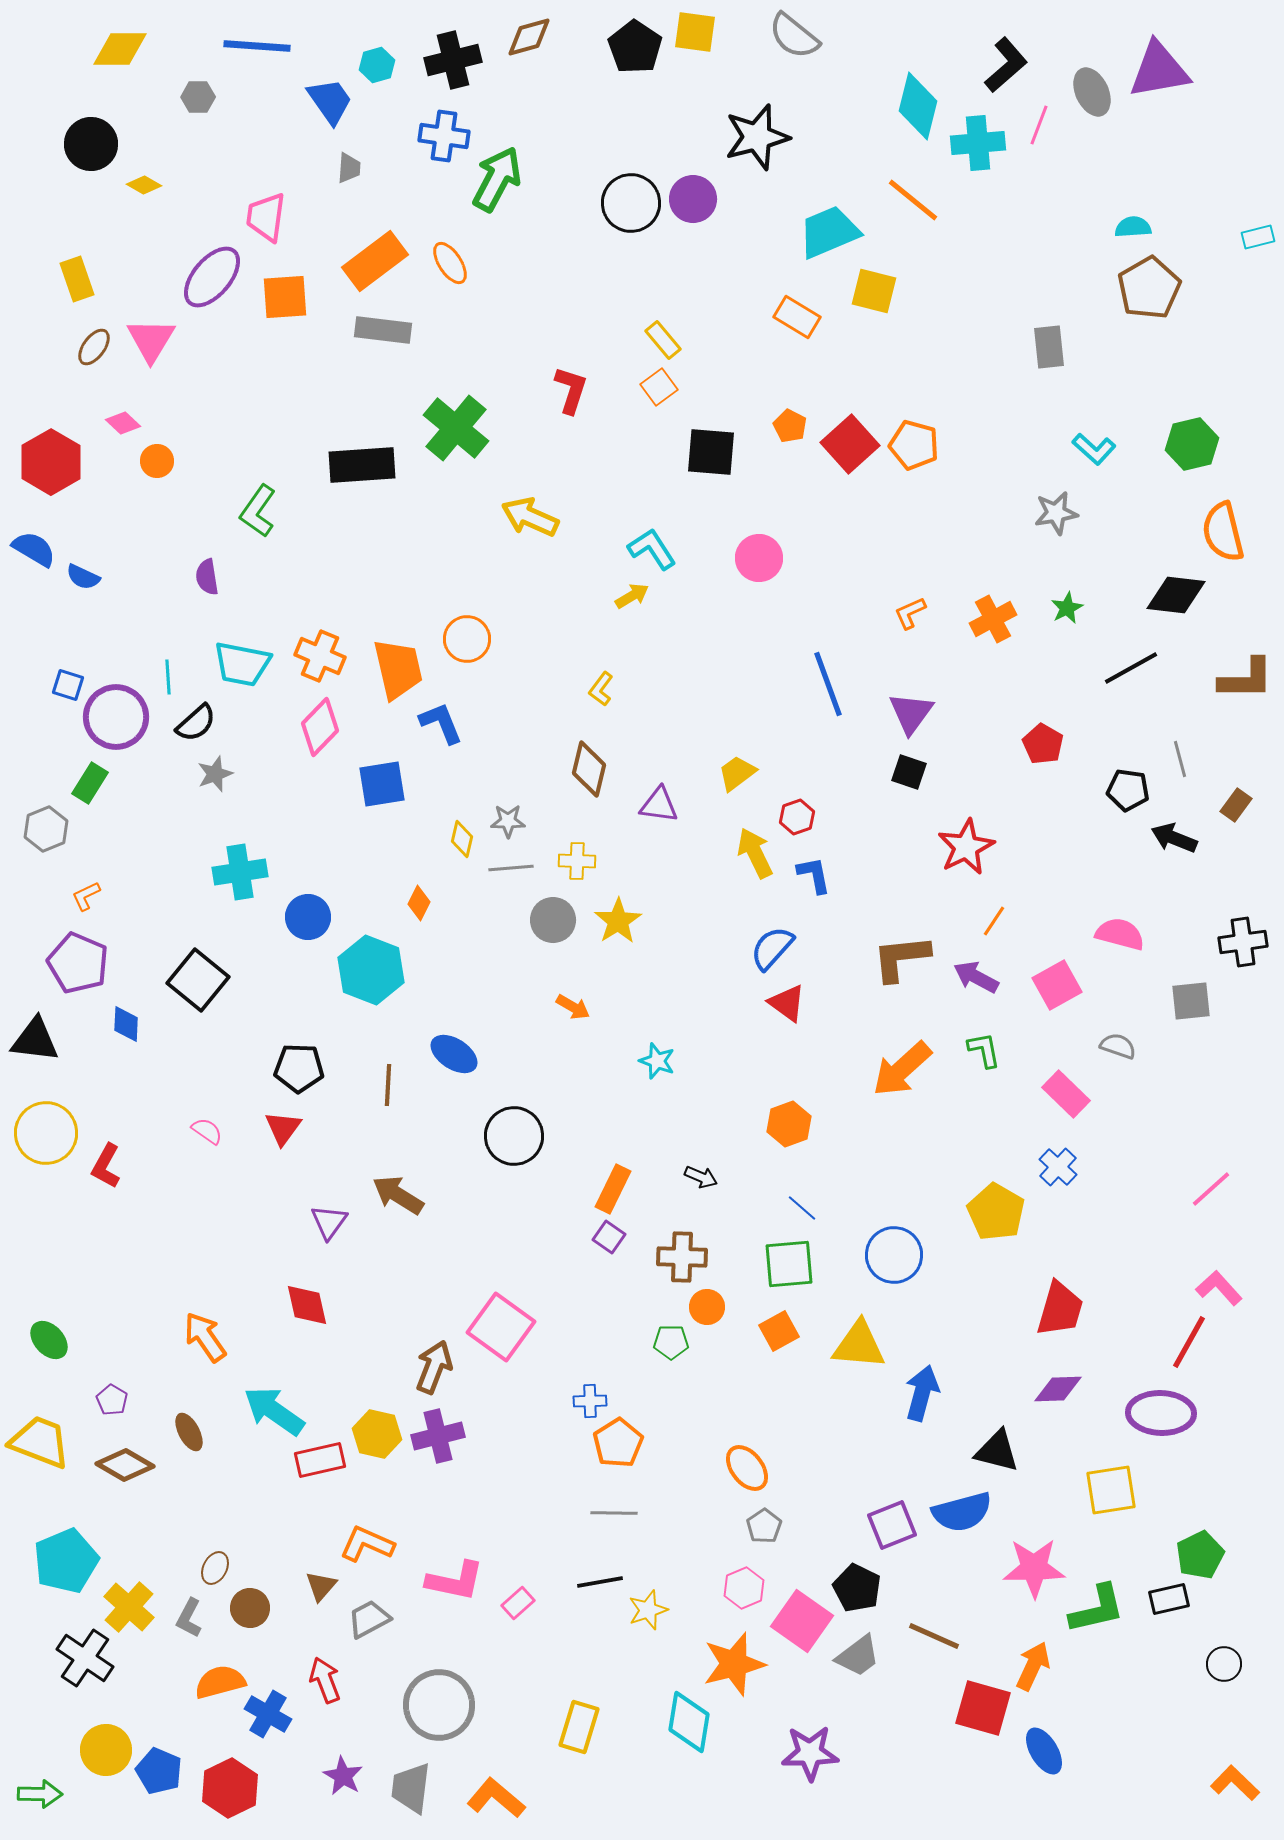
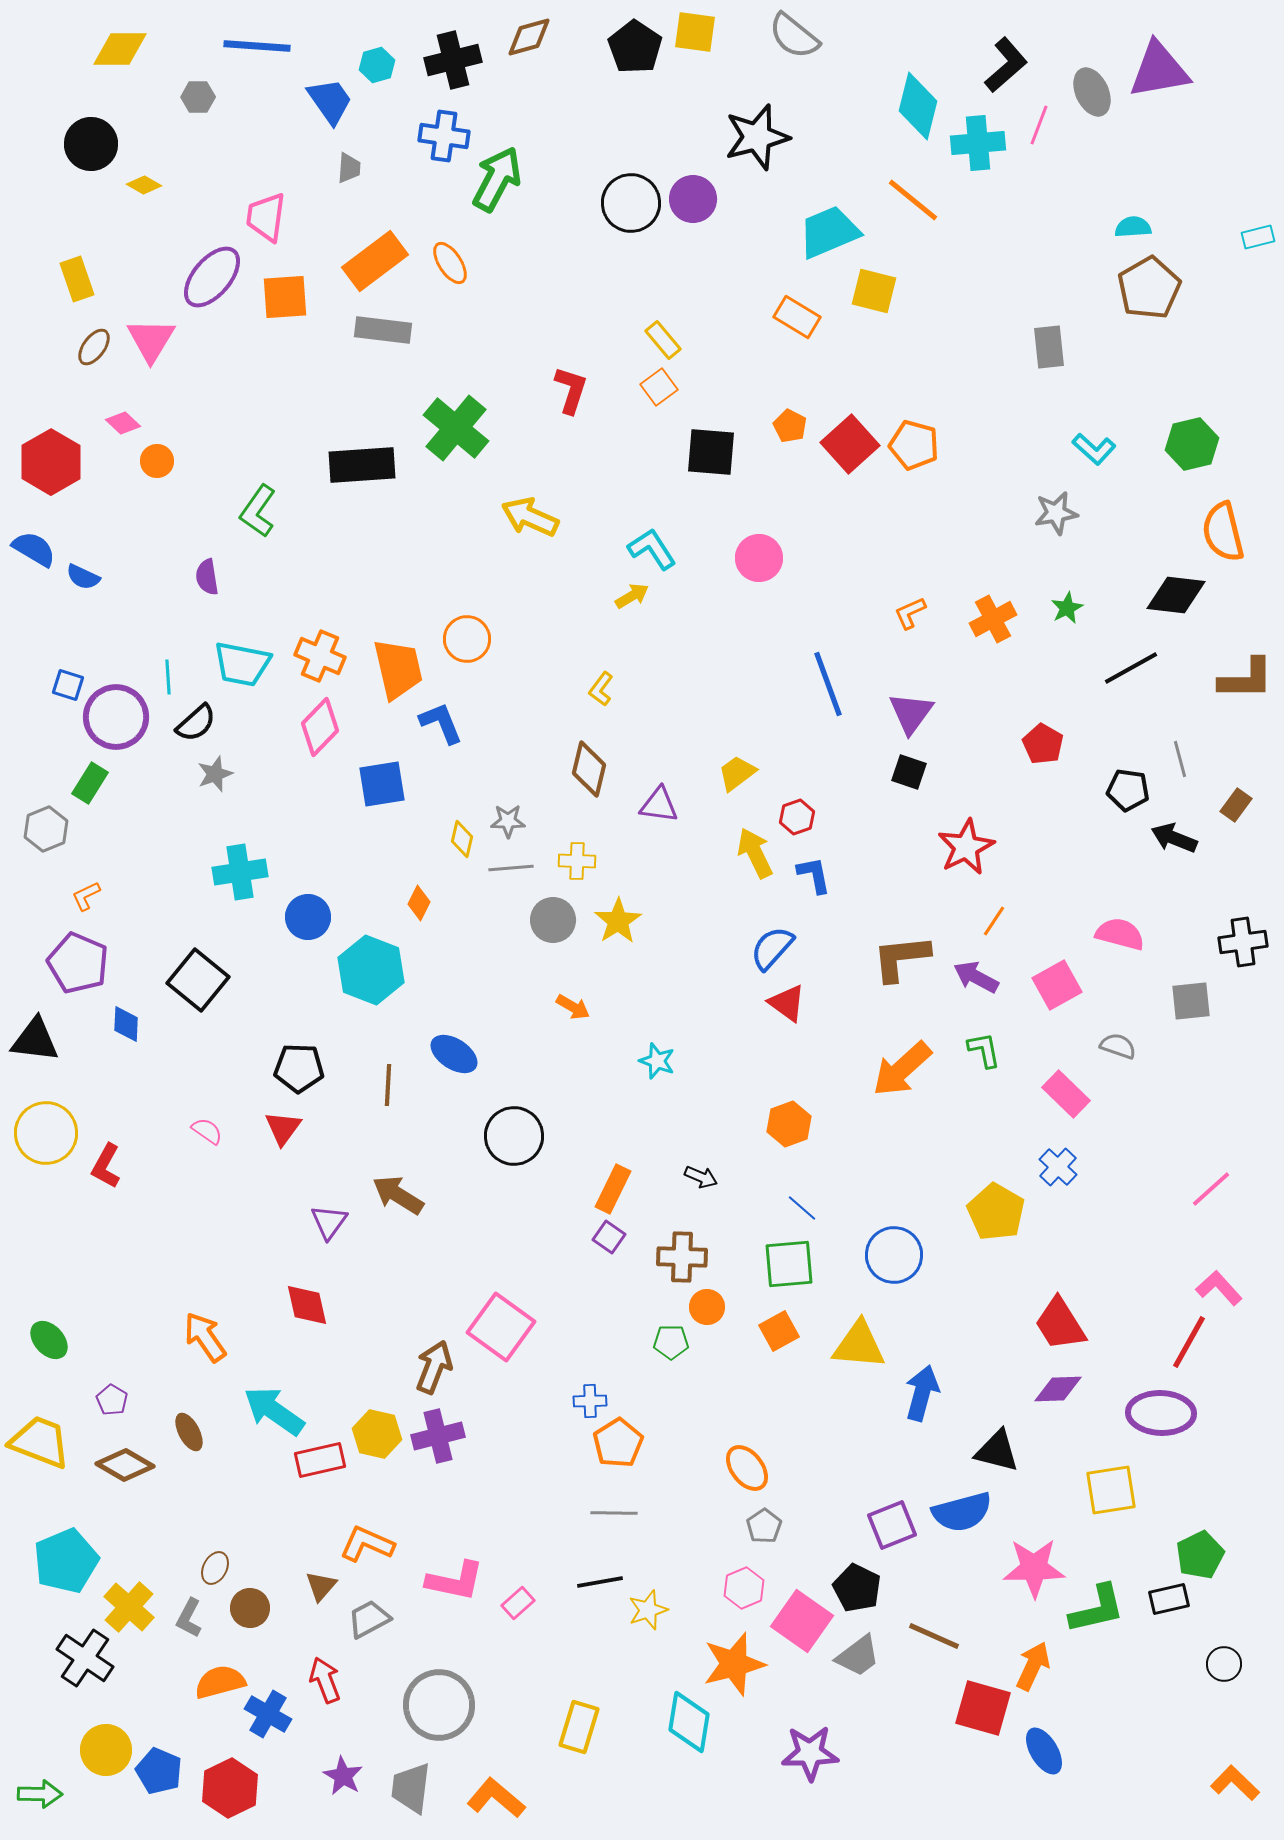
red trapezoid at (1060, 1309): moved 15 px down; rotated 132 degrees clockwise
